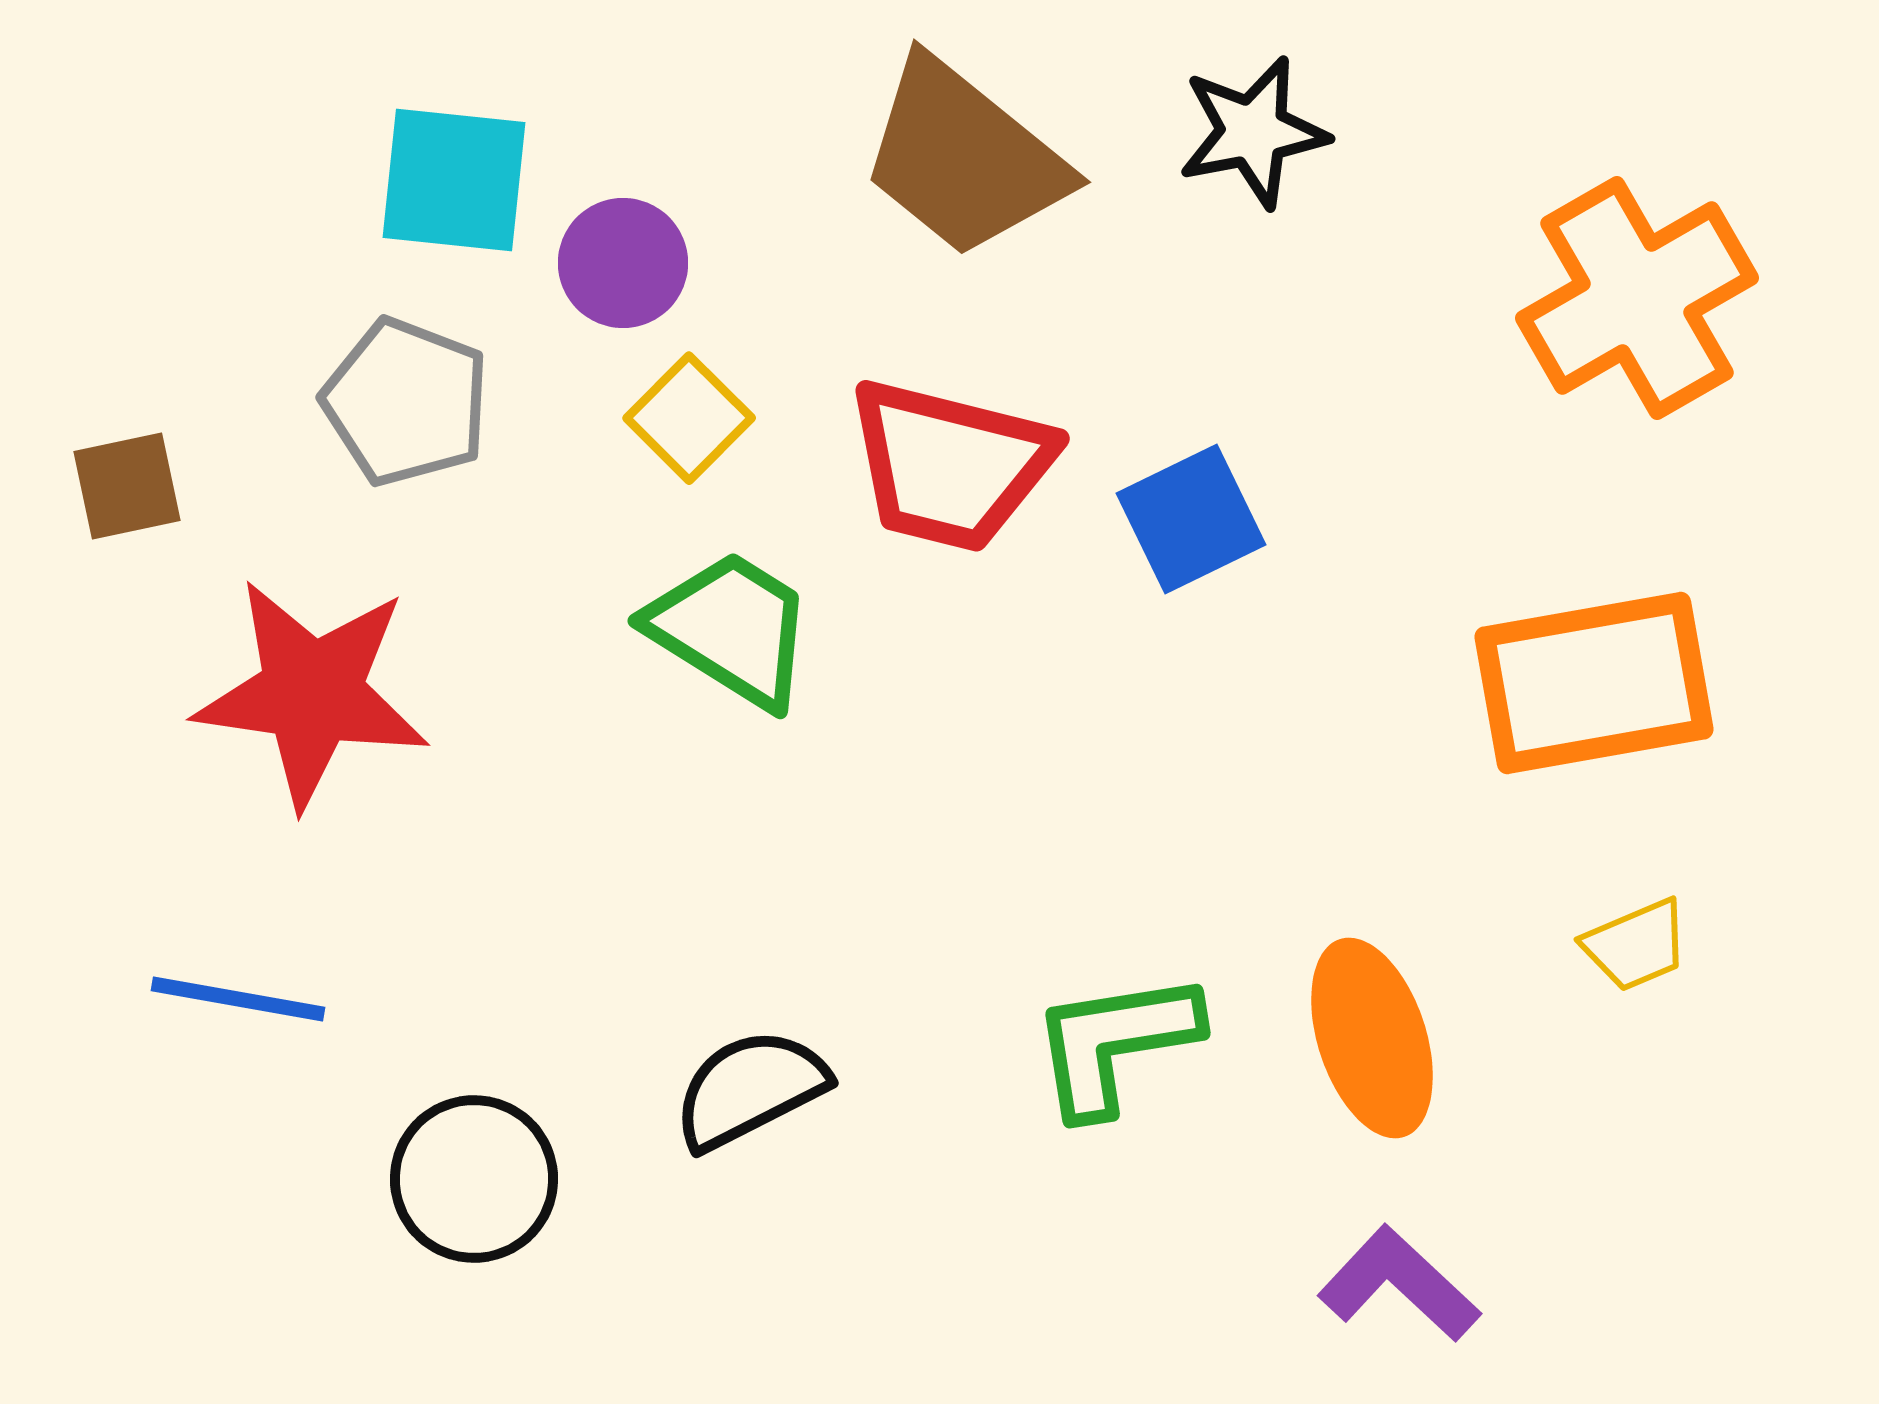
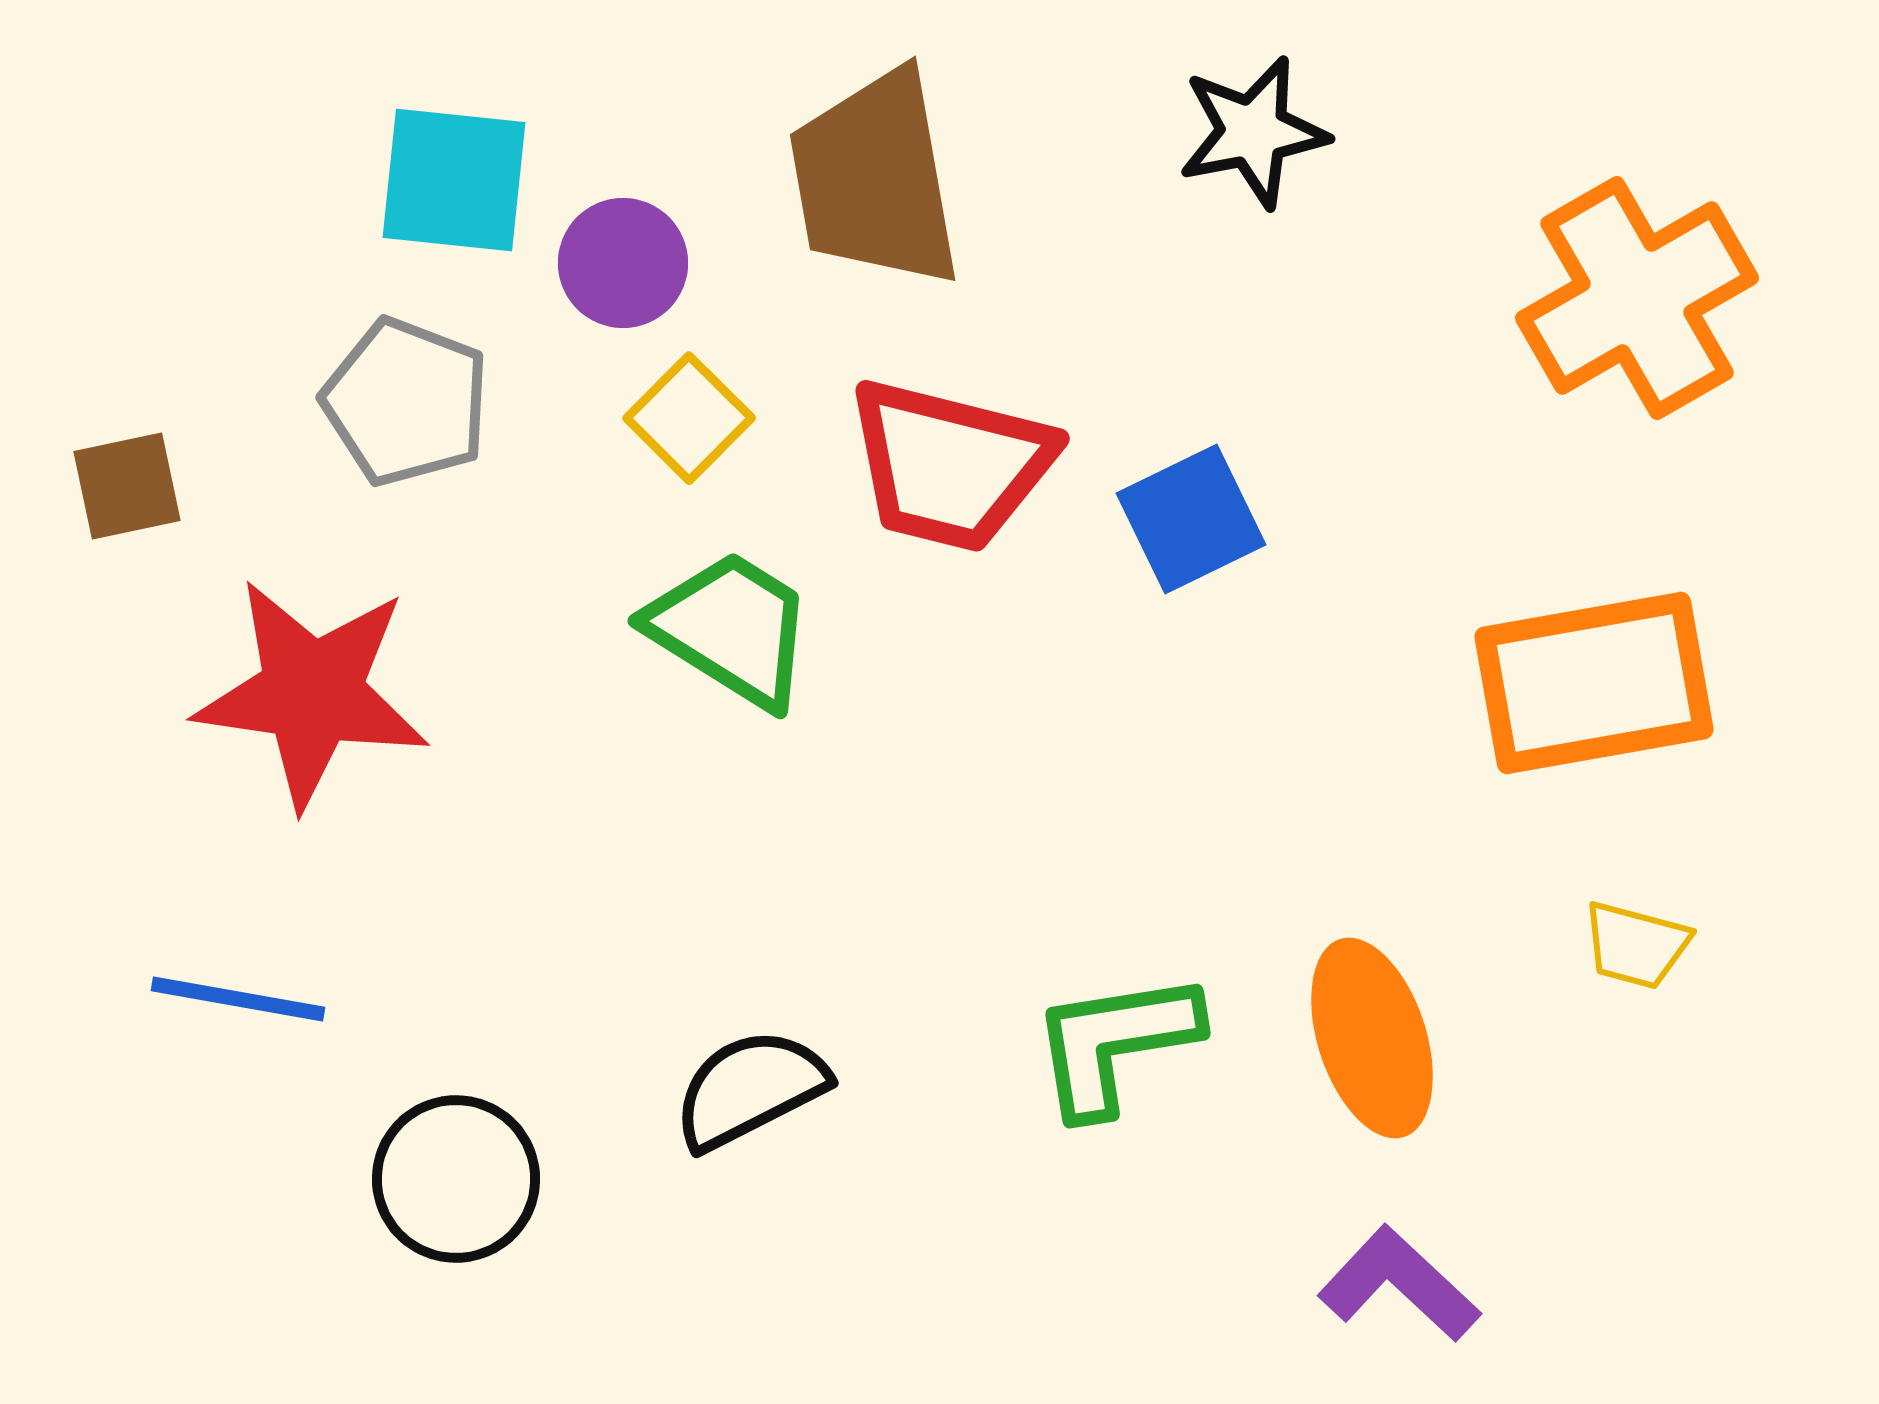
brown trapezoid: moved 89 px left, 21 px down; rotated 41 degrees clockwise
yellow trapezoid: rotated 38 degrees clockwise
black circle: moved 18 px left
